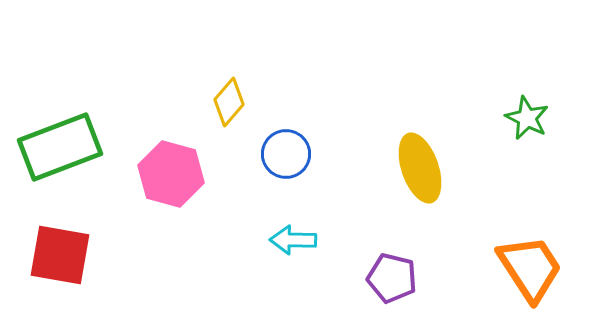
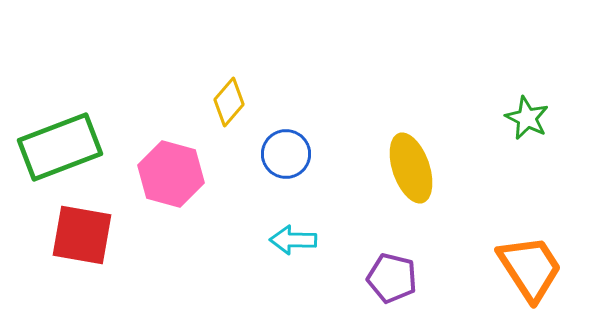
yellow ellipse: moved 9 px left
red square: moved 22 px right, 20 px up
